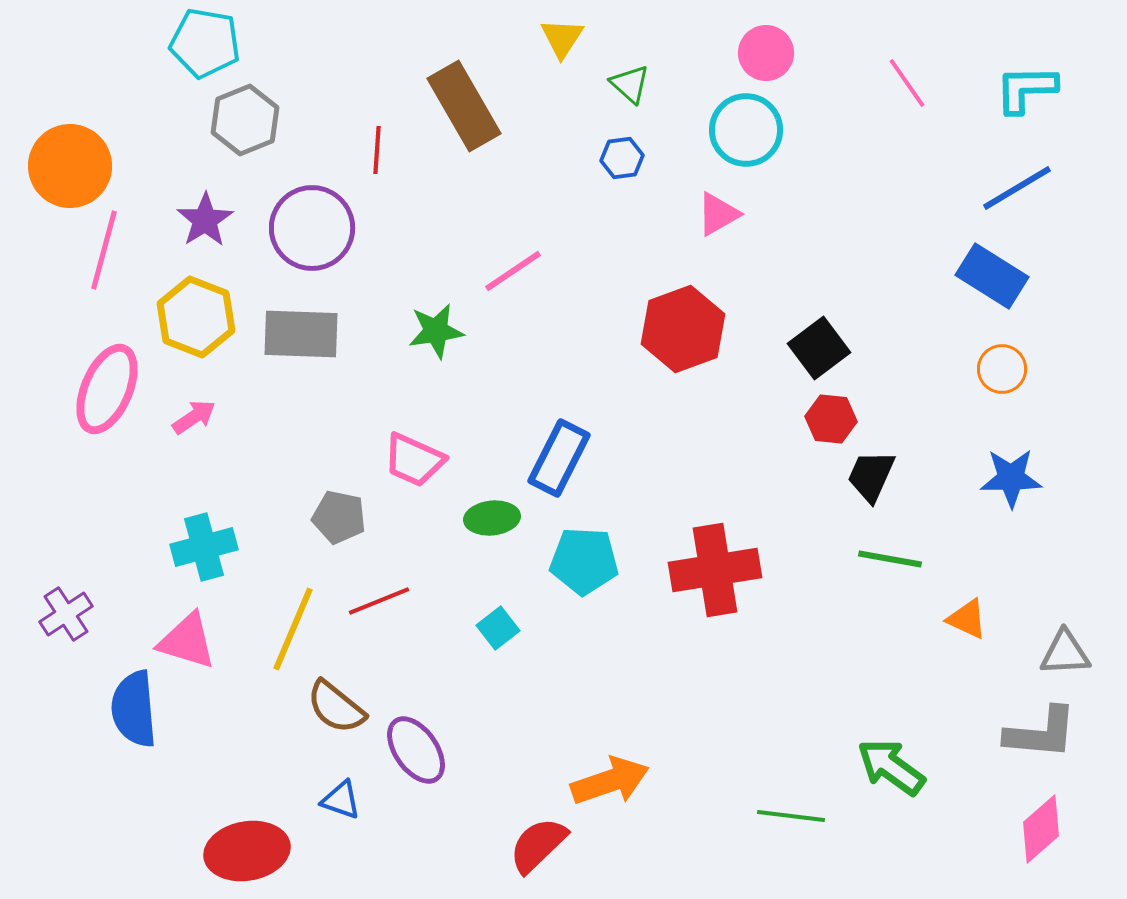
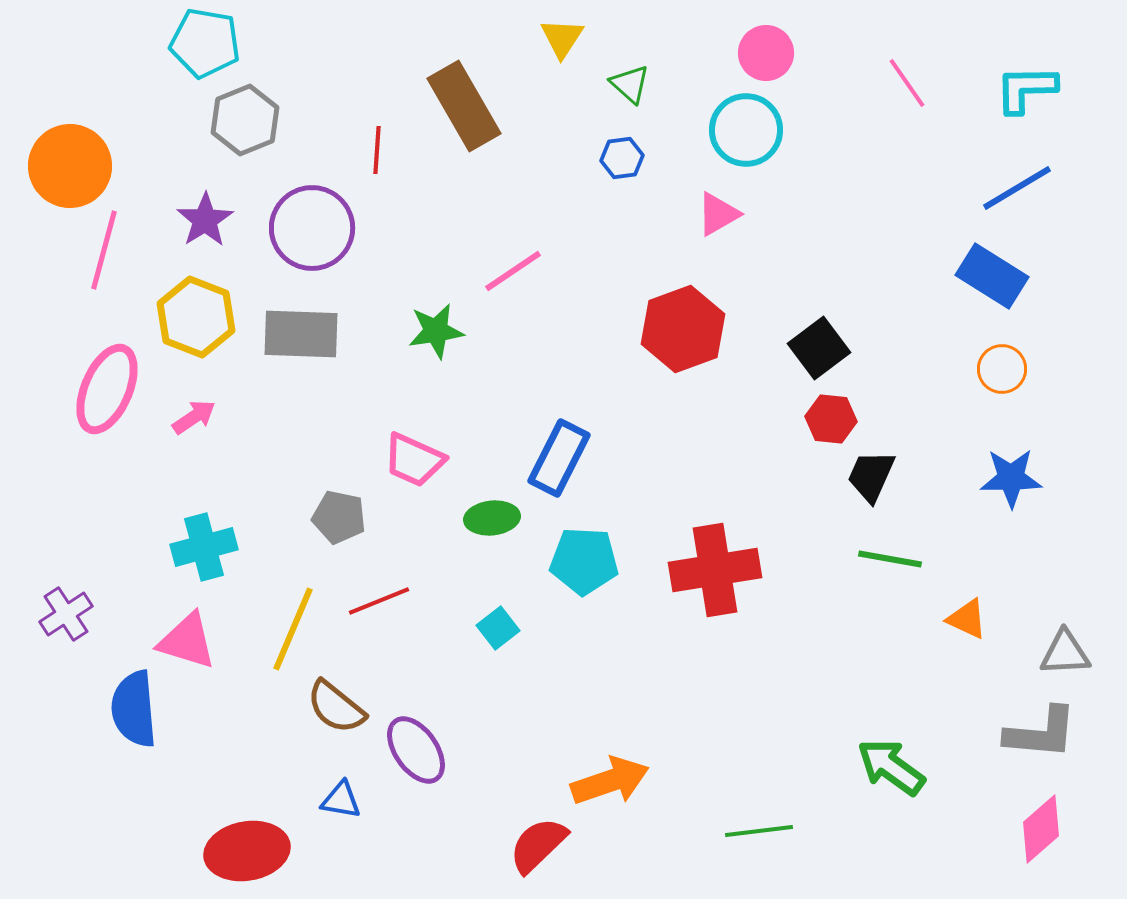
blue triangle at (341, 800): rotated 9 degrees counterclockwise
green line at (791, 816): moved 32 px left, 15 px down; rotated 14 degrees counterclockwise
